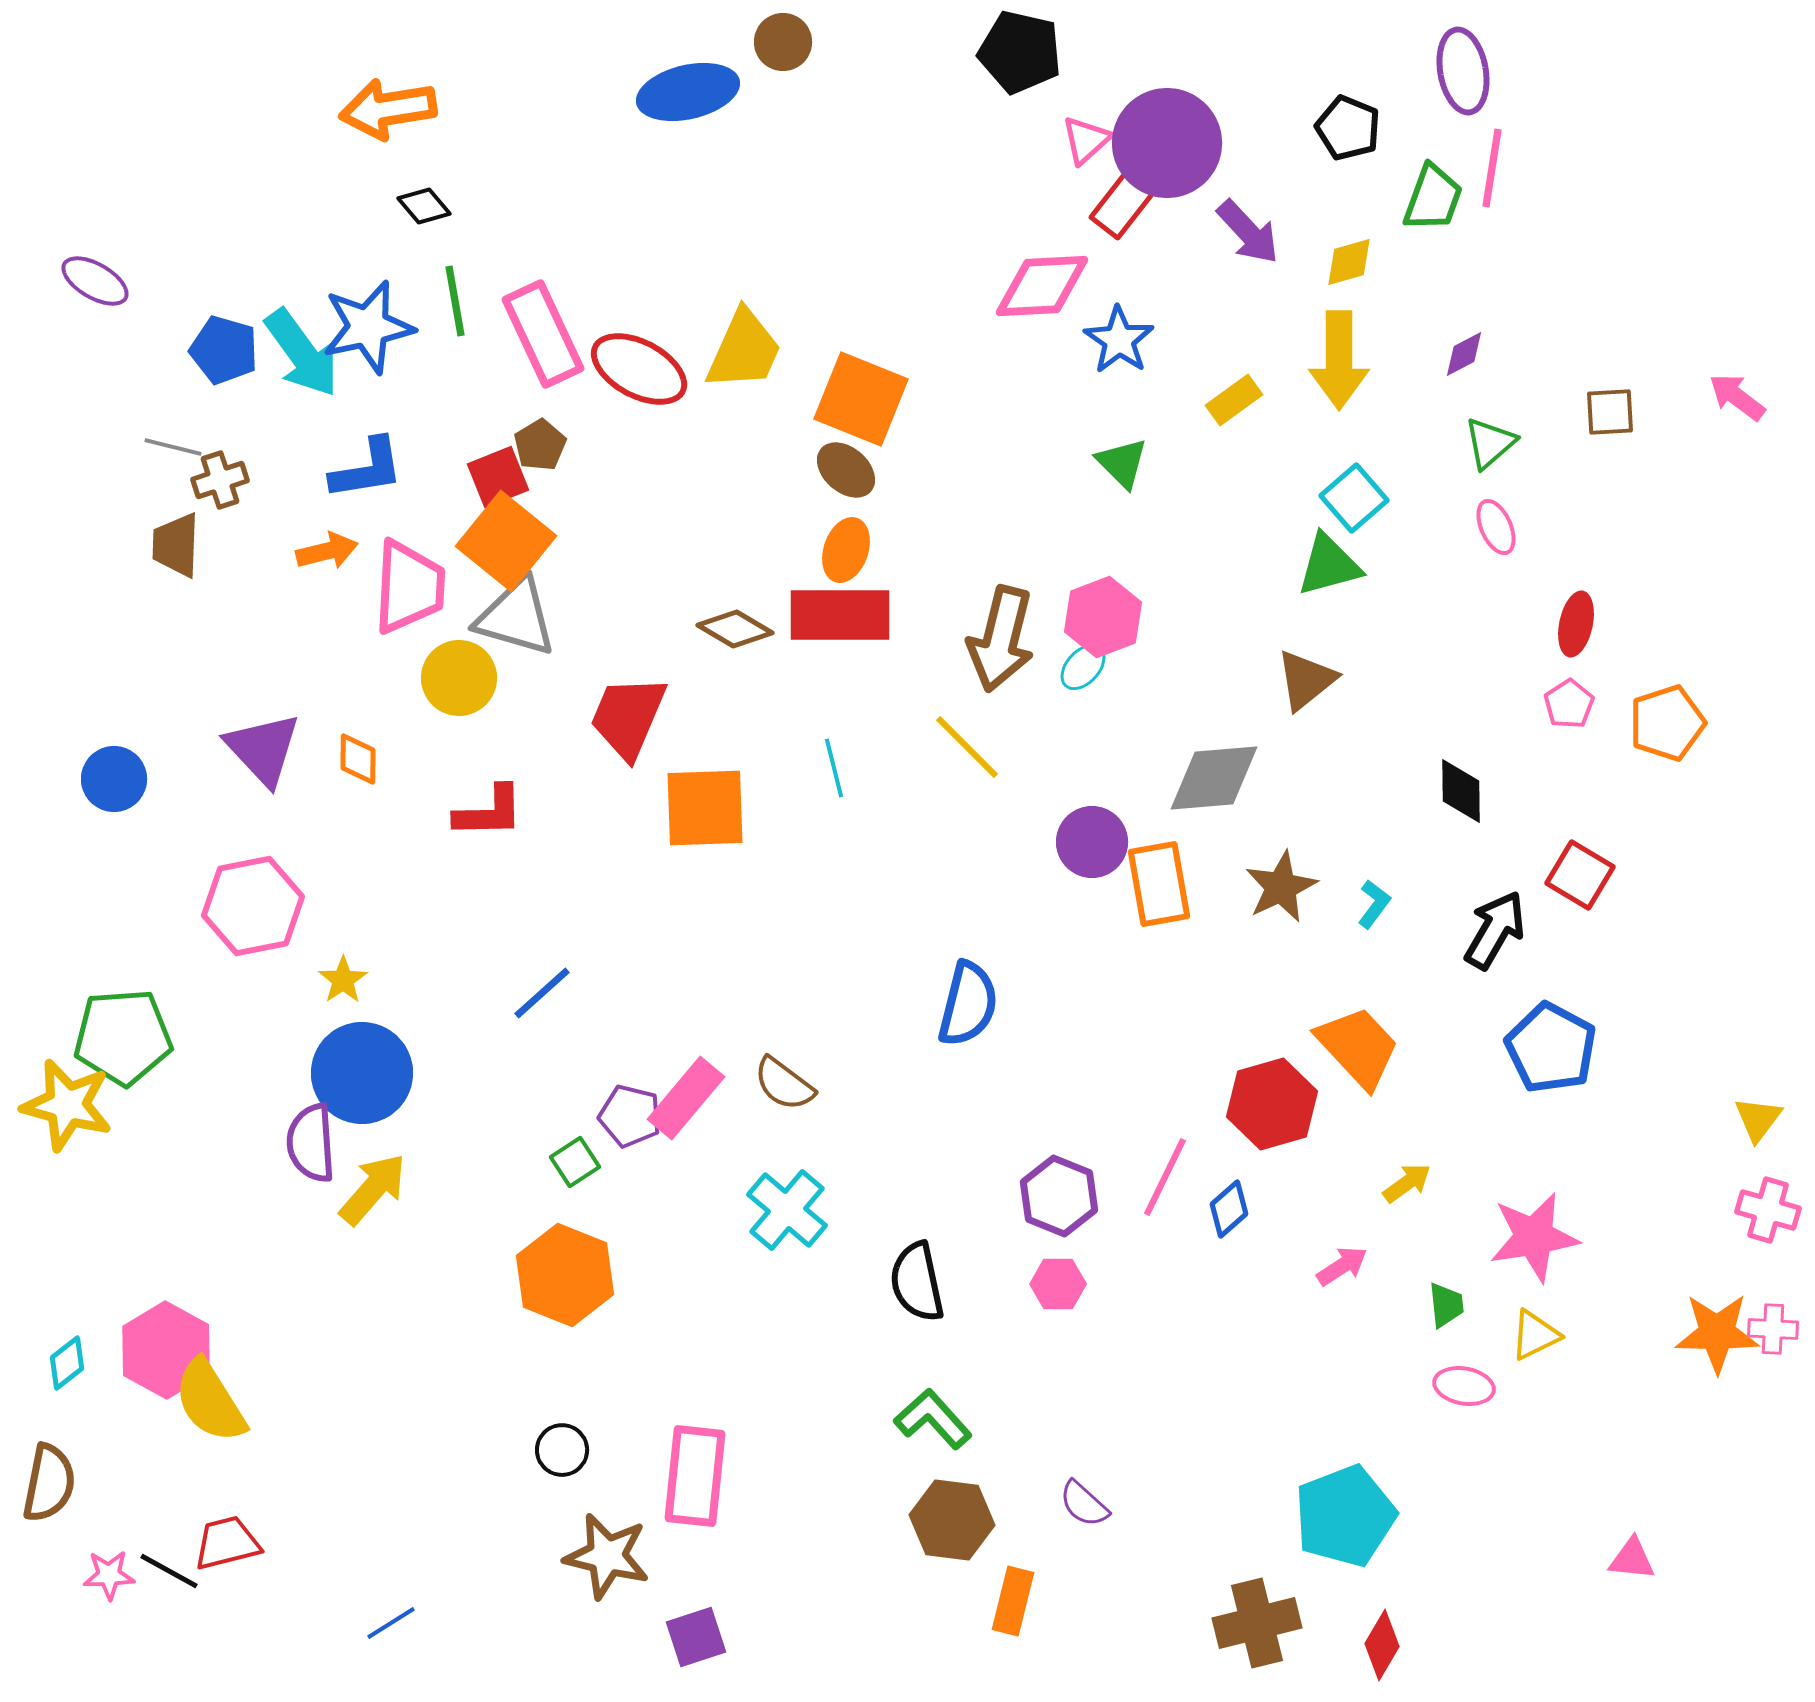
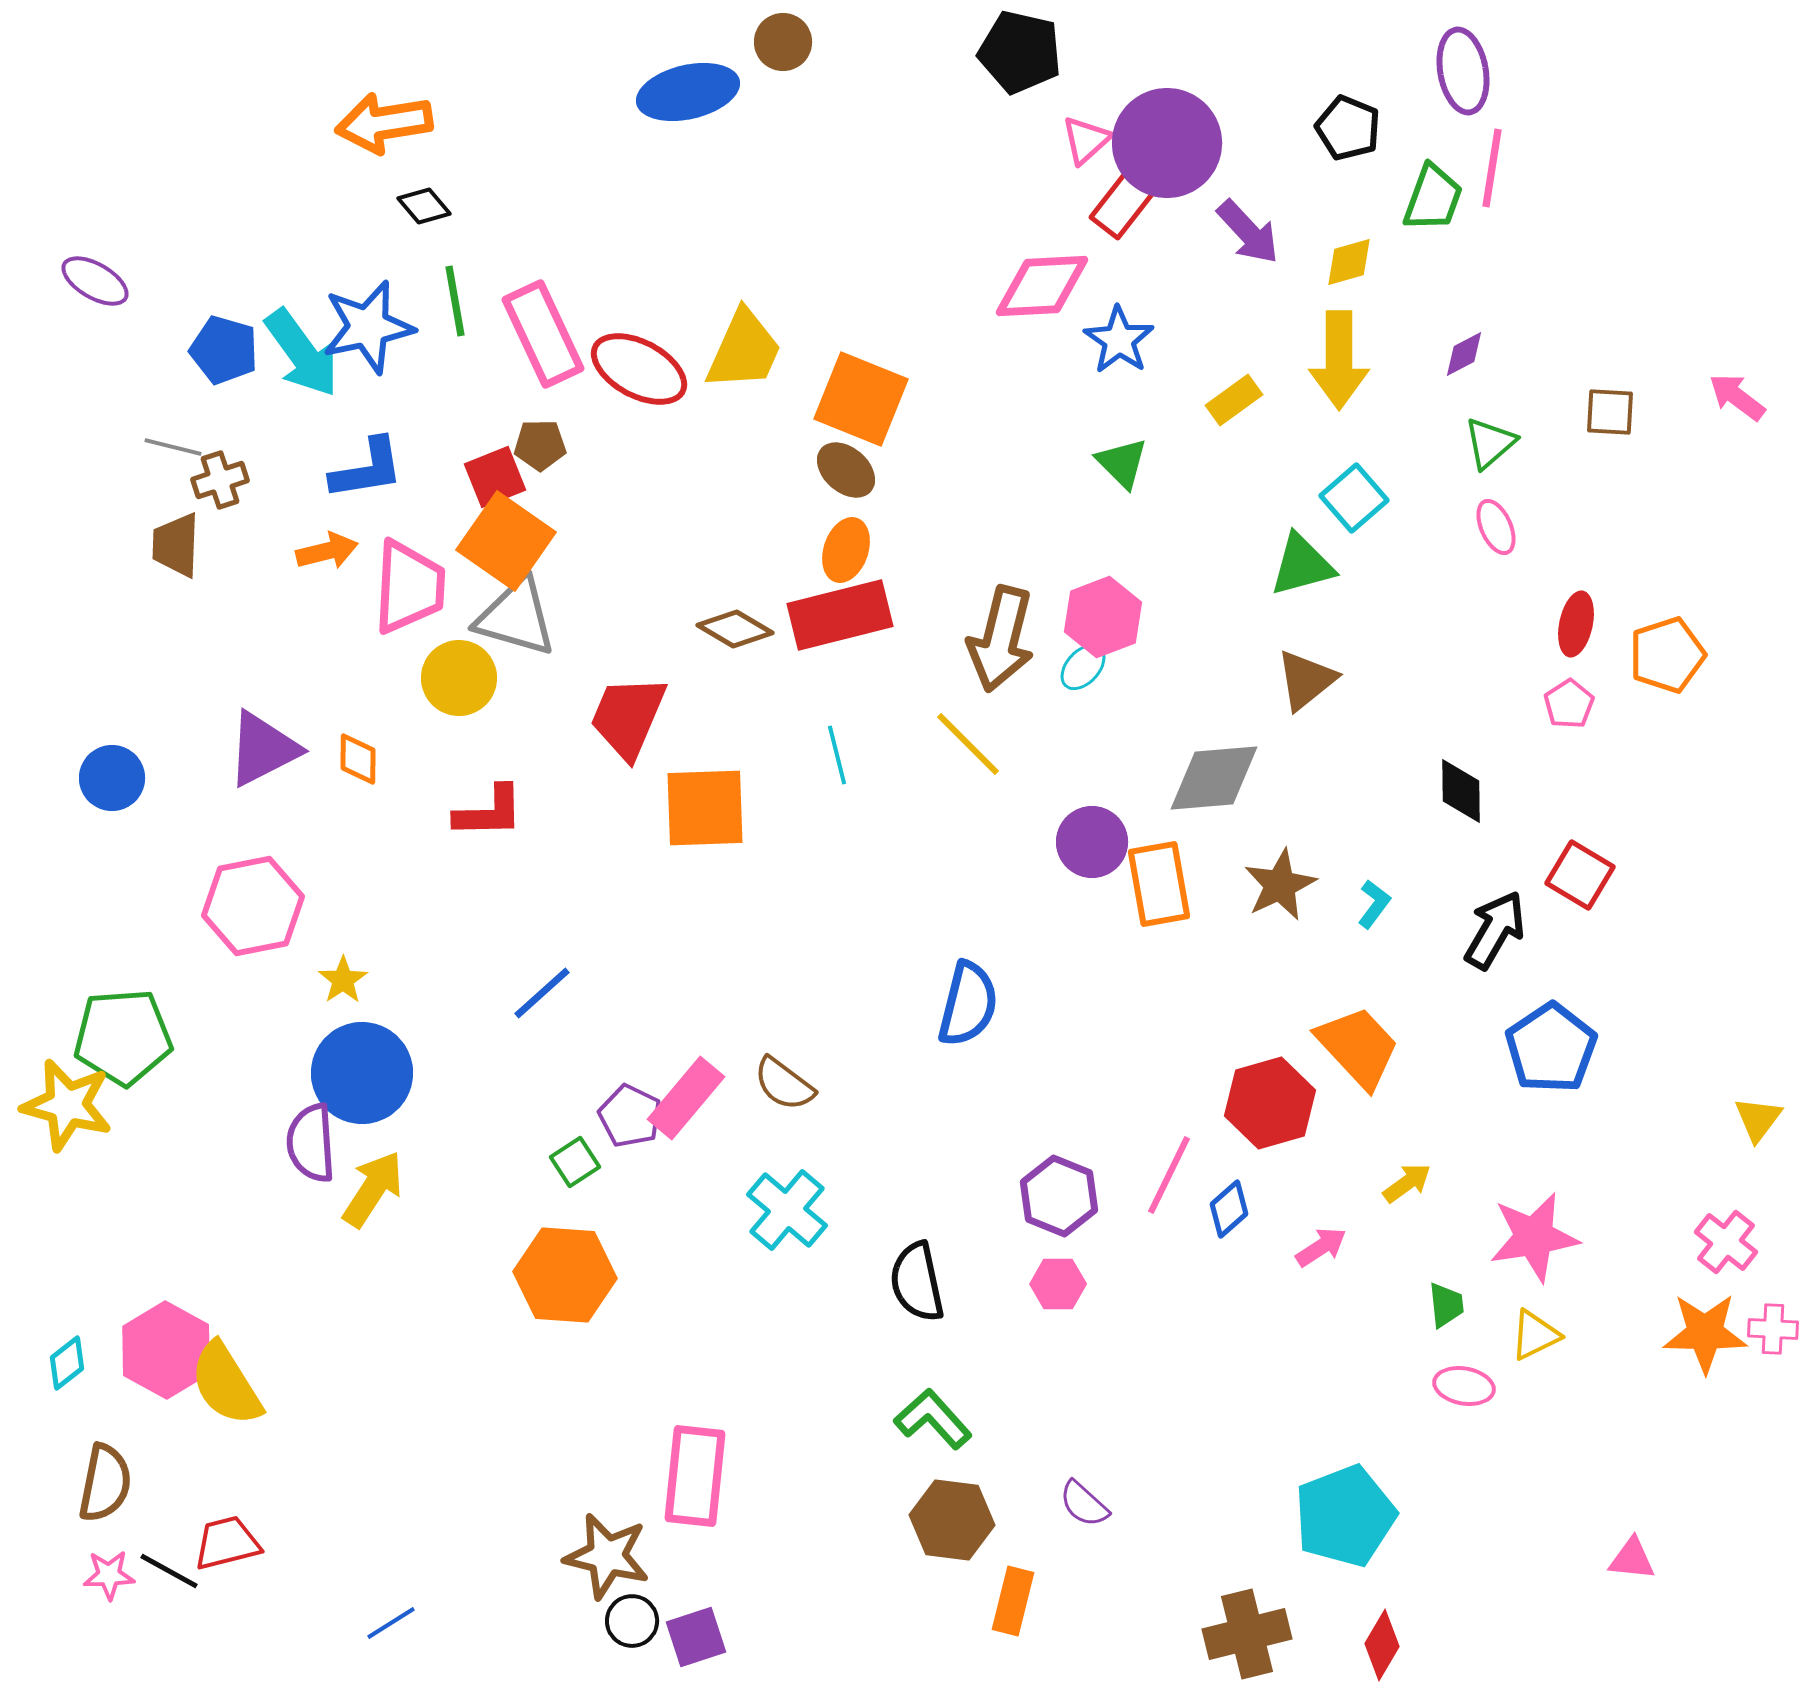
orange arrow at (388, 109): moved 4 px left, 14 px down
brown square at (1610, 412): rotated 6 degrees clockwise
brown pentagon at (540, 445): rotated 30 degrees clockwise
red square at (498, 477): moved 3 px left
orange square at (506, 541): rotated 4 degrees counterclockwise
green triangle at (1329, 565): moved 27 px left
red rectangle at (840, 615): rotated 14 degrees counterclockwise
orange pentagon at (1667, 723): moved 68 px up
yellow line at (967, 747): moved 1 px right, 3 px up
purple triangle at (263, 749): rotated 46 degrees clockwise
cyan line at (834, 768): moved 3 px right, 13 px up
blue circle at (114, 779): moved 2 px left, 1 px up
brown star at (1281, 887): moved 1 px left, 2 px up
blue pentagon at (1551, 1048): rotated 10 degrees clockwise
red hexagon at (1272, 1104): moved 2 px left, 1 px up
purple pentagon at (630, 1116): rotated 12 degrees clockwise
pink line at (1165, 1177): moved 4 px right, 2 px up
yellow arrow at (373, 1189): rotated 8 degrees counterclockwise
pink cross at (1768, 1210): moved 42 px left, 32 px down; rotated 22 degrees clockwise
pink arrow at (1342, 1266): moved 21 px left, 19 px up
orange hexagon at (565, 1275): rotated 18 degrees counterclockwise
orange star at (1717, 1333): moved 12 px left
yellow semicircle at (210, 1401): moved 16 px right, 17 px up
black circle at (562, 1450): moved 70 px right, 171 px down
brown semicircle at (49, 1483): moved 56 px right
brown cross at (1257, 1623): moved 10 px left, 11 px down
